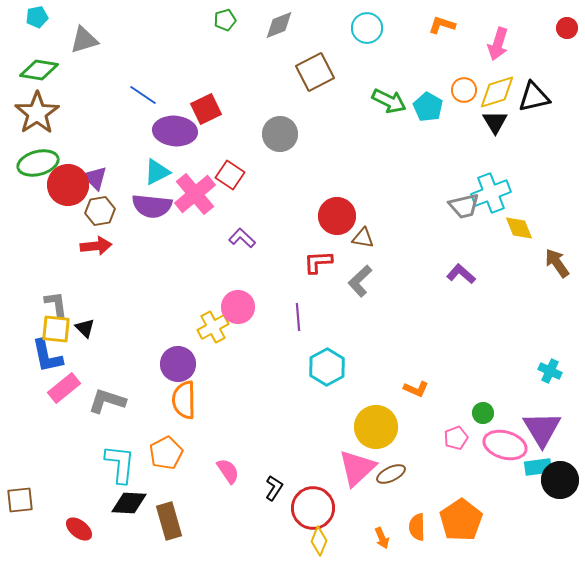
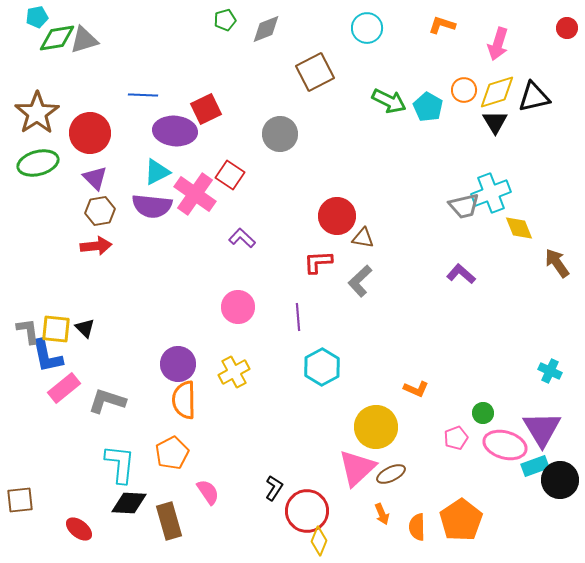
gray diamond at (279, 25): moved 13 px left, 4 px down
green diamond at (39, 70): moved 18 px right, 32 px up; rotated 18 degrees counterclockwise
blue line at (143, 95): rotated 32 degrees counterclockwise
red circle at (68, 185): moved 22 px right, 52 px up
pink cross at (195, 194): rotated 15 degrees counterclockwise
gray L-shape at (56, 304): moved 28 px left, 27 px down
yellow cross at (213, 327): moved 21 px right, 45 px down
cyan hexagon at (327, 367): moved 5 px left
orange pentagon at (166, 453): moved 6 px right
cyan rectangle at (538, 467): moved 3 px left, 1 px up; rotated 12 degrees counterclockwise
pink semicircle at (228, 471): moved 20 px left, 21 px down
red circle at (313, 508): moved 6 px left, 3 px down
orange arrow at (382, 538): moved 24 px up
